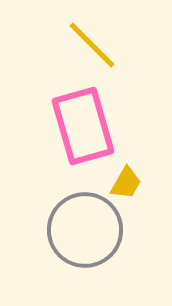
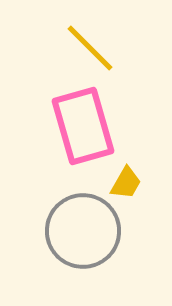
yellow line: moved 2 px left, 3 px down
gray circle: moved 2 px left, 1 px down
